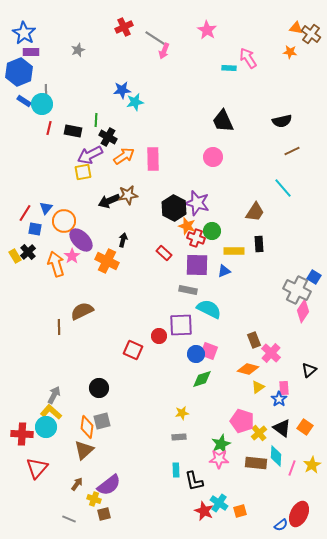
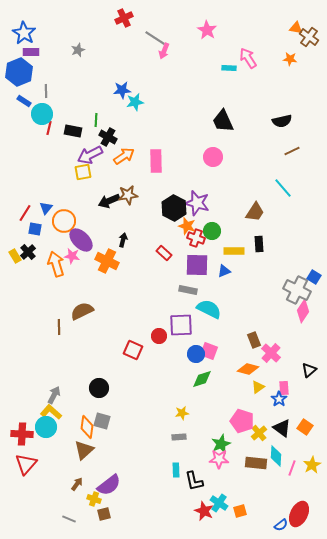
red cross at (124, 27): moved 9 px up
brown cross at (311, 34): moved 2 px left, 3 px down
orange star at (290, 52): moved 7 px down
cyan circle at (42, 104): moved 10 px down
pink rectangle at (153, 159): moved 3 px right, 2 px down
pink star at (72, 256): rotated 28 degrees counterclockwise
gray square at (102, 421): rotated 30 degrees clockwise
red triangle at (37, 468): moved 11 px left, 4 px up
